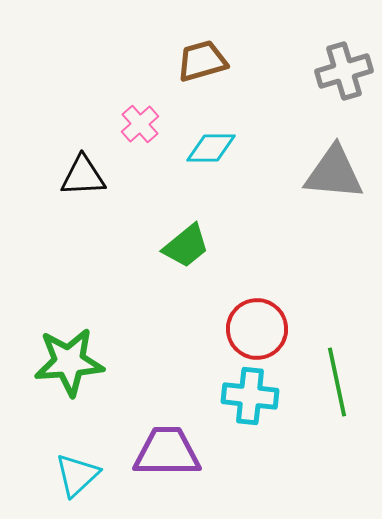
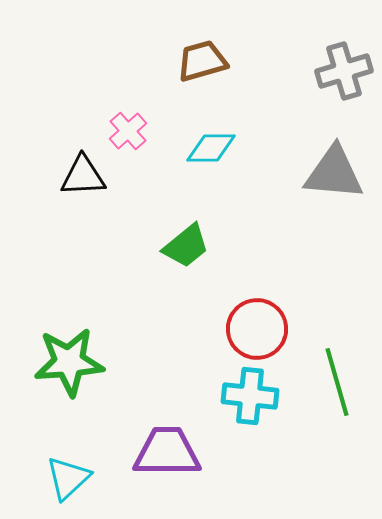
pink cross: moved 12 px left, 7 px down
green line: rotated 4 degrees counterclockwise
cyan triangle: moved 9 px left, 3 px down
